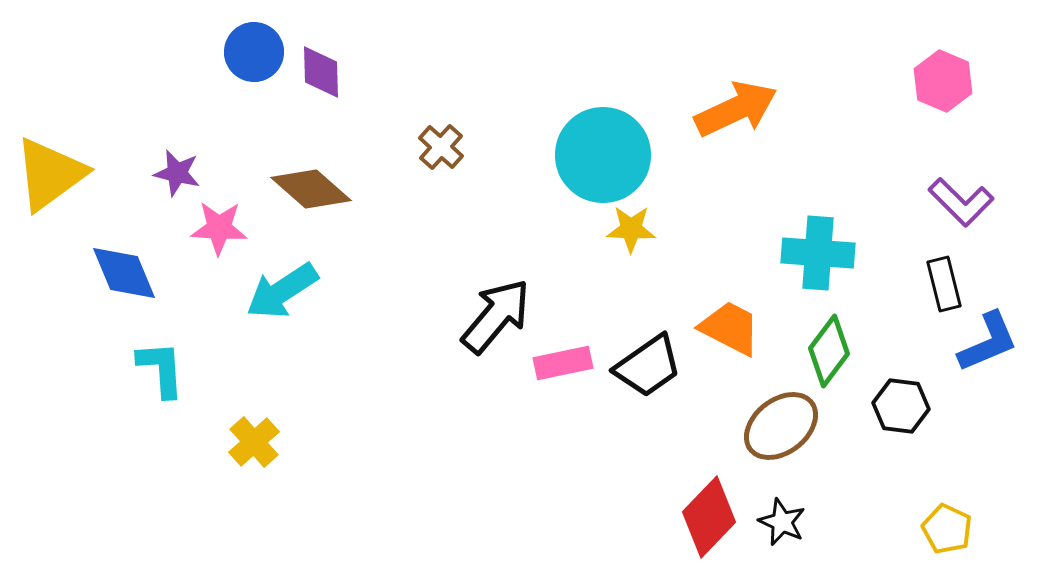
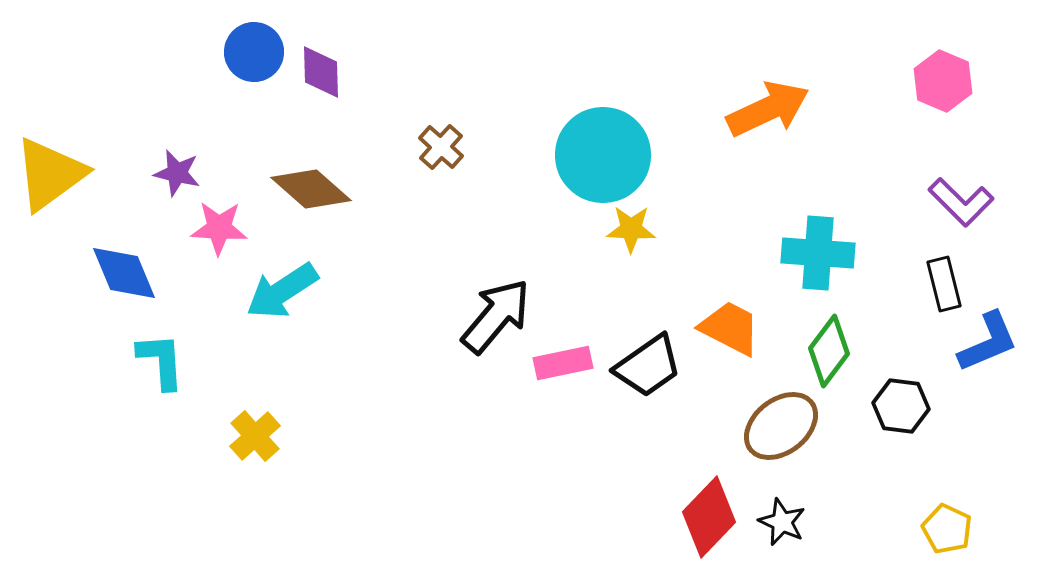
orange arrow: moved 32 px right
cyan L-shape: moved 8 px up
yellow cross: moved 1 px right, 6 px up
